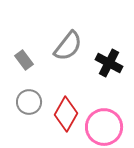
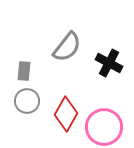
gray semicircle: moved 1 px left, 1 px down
gray rectangle: moved 11 px down; rotated 42 degrees clockwise
gray circle: moved 2 px left, 1 px up
